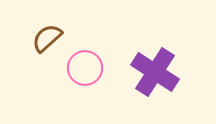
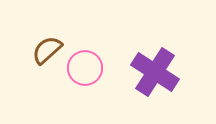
brown semicircle: moved 12 px down
